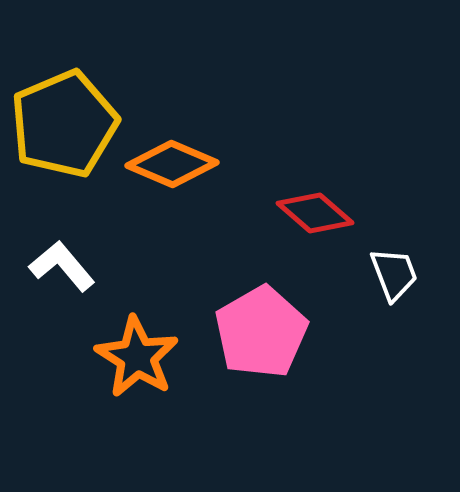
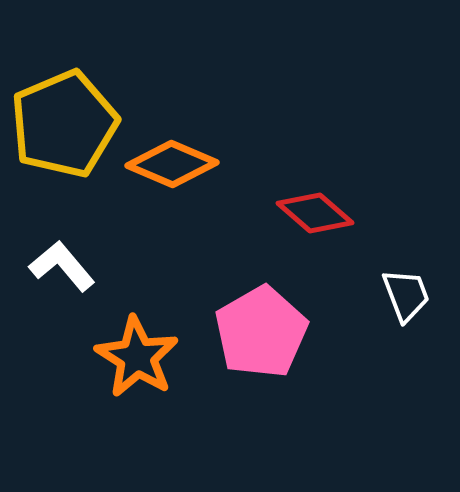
white trapezoid: moved 12 px right, 21 px down
